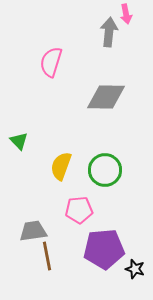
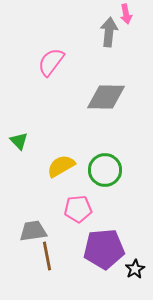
pink semicircle: rotated 20 degrees clockwise
yellow semicircle: rotated 40 degrees clockwise
pink pentagon: moved 1 px left, 1 px up
black star: rotated 24 degrees clockwise
